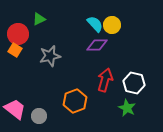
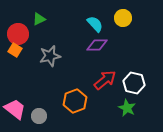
yellow circle: moved 11 px right, 7 px up
red arrow: rotated 35 degrees clockwise
